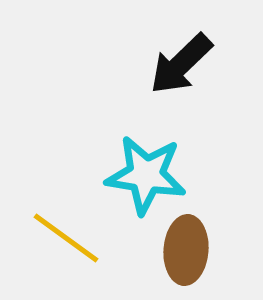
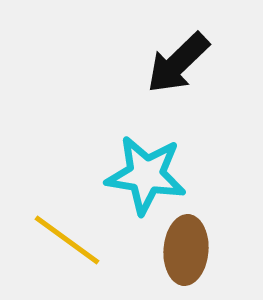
black arrow: moved 3 px left, 1 px up
yellow line: moved 1 px right, 2 px down
